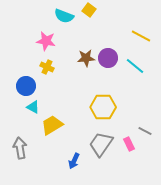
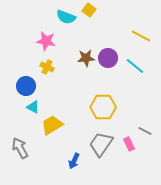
cyan semicircle: moved 2 px right, 1 px down
gray arrow: rotated 20 degrees counterclockwise
